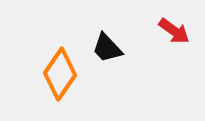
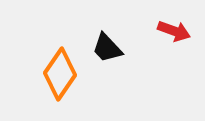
red arrow: rotated 16 degrees counterclockwise
